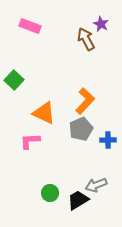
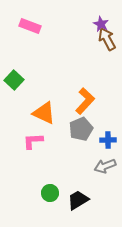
brown arrow: moved 21 px right
pink L-shape: moved 3 px right
gray arrow: moved 9 px right, 19 px up
